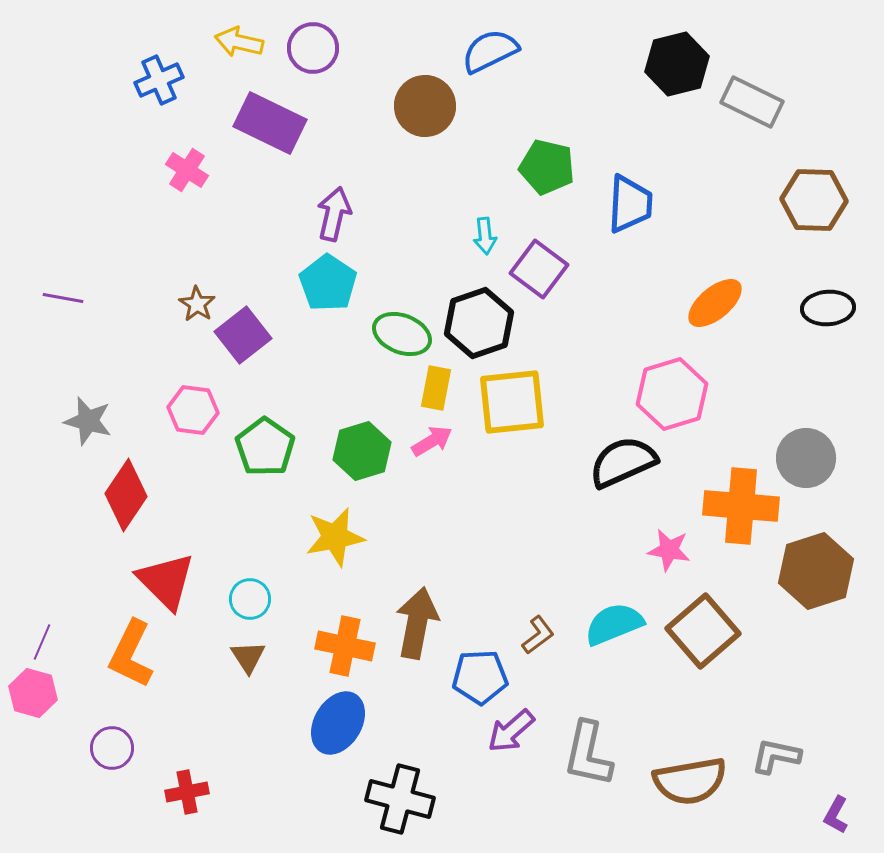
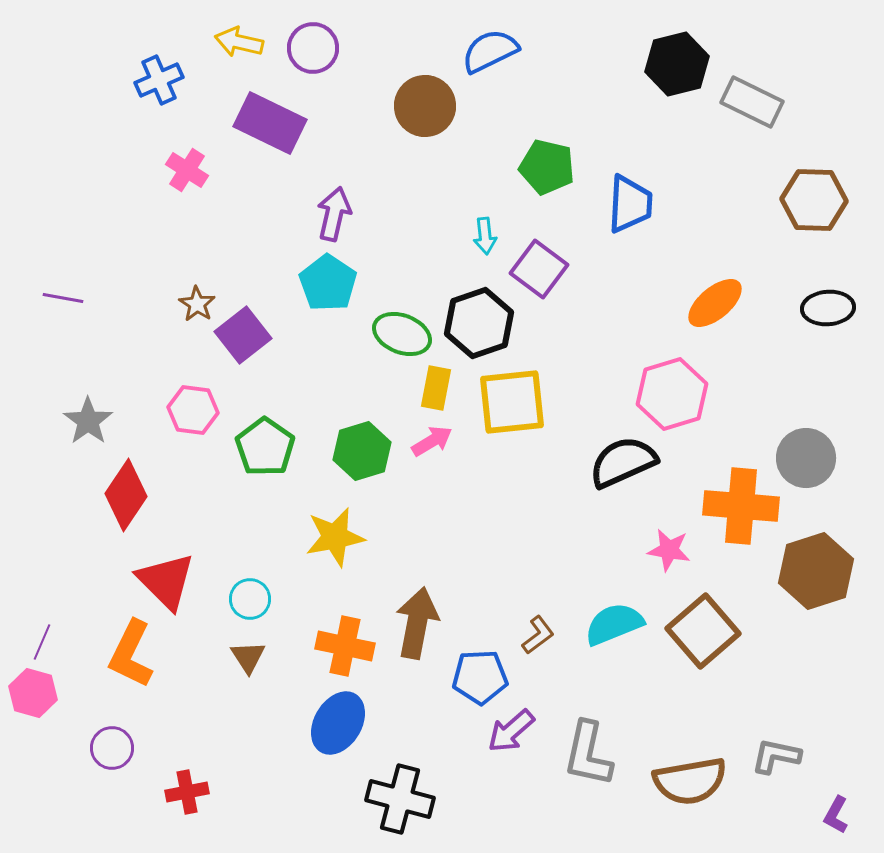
gray star at (88, 421): rotated 21 degrees clockwise
